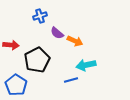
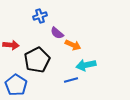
orange arrow: moved 2 px left, 4 px down
